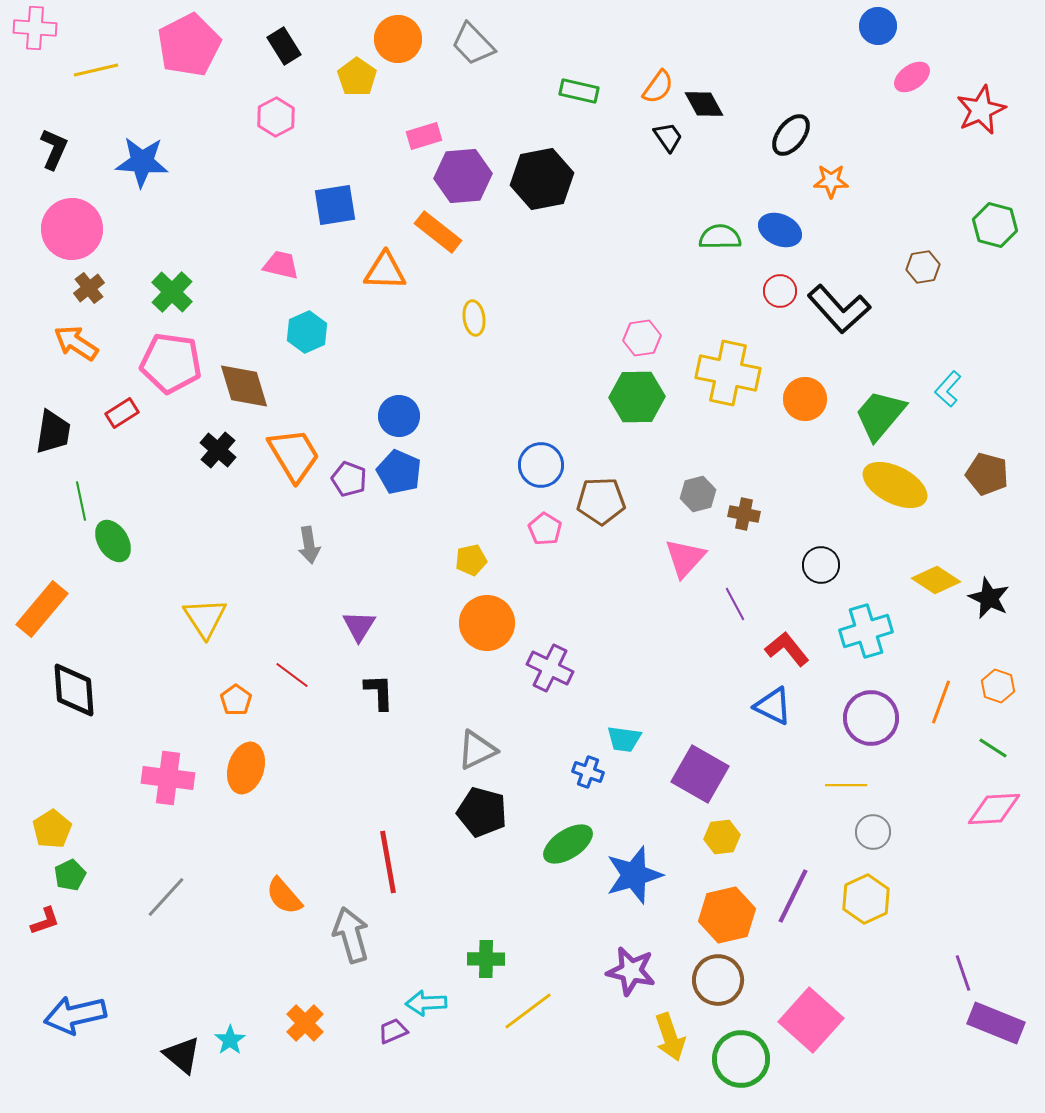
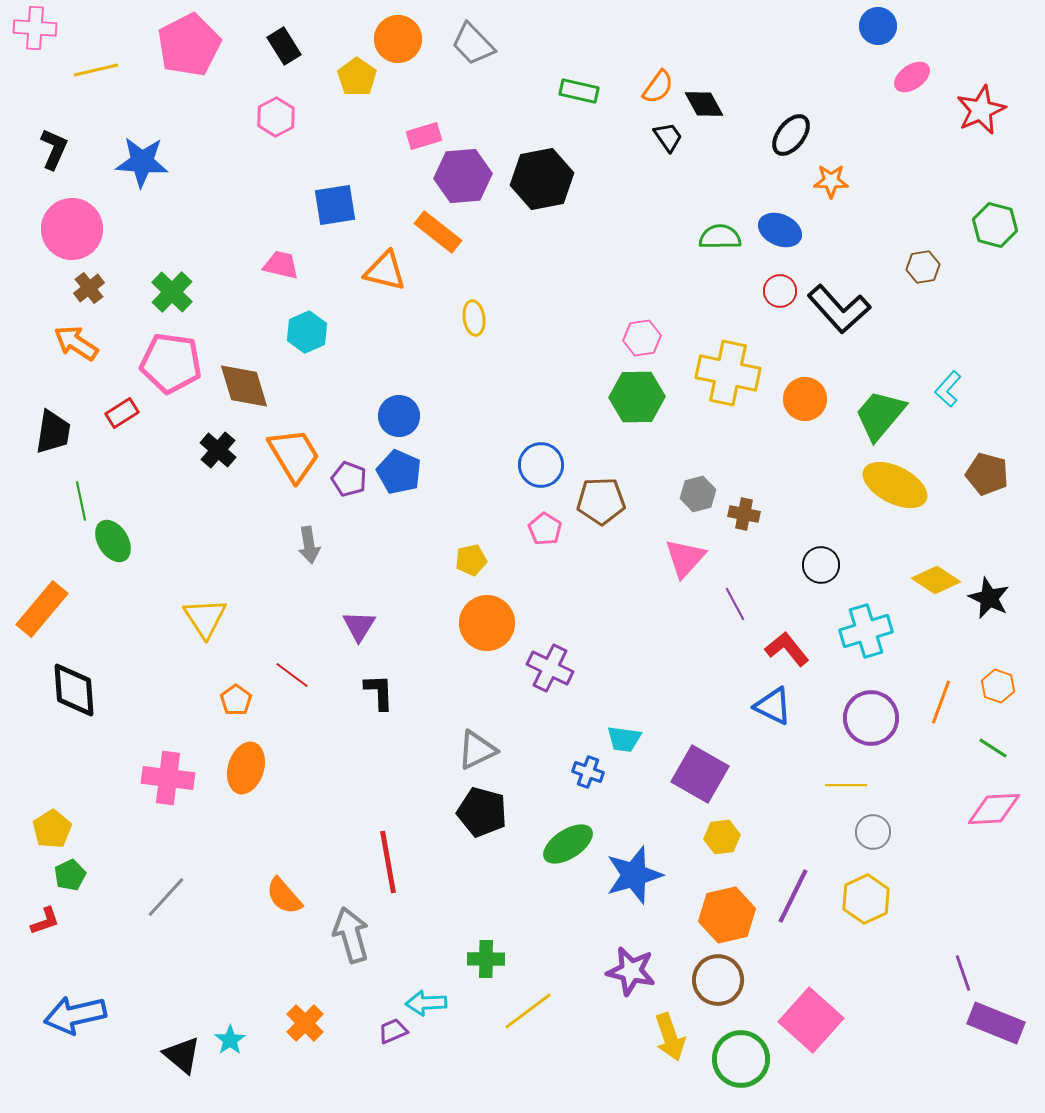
orange triangle at (385, 271): rotated 12 degrees clockwise
